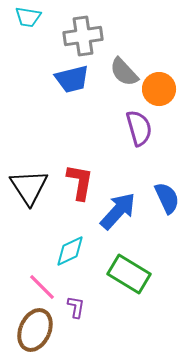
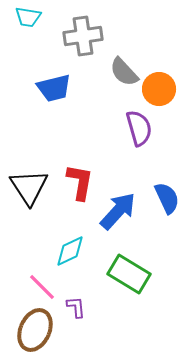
blue trapezoid: moved 18 px left, 9 px down
purple L-shape: rotated 15 degrees counterclockwise
